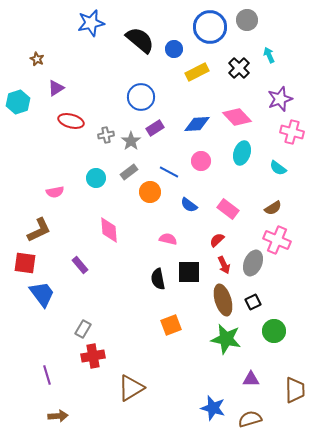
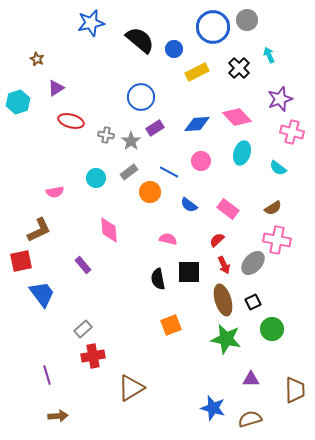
blue circle at (210, 27): moved 3 px right
gray cross at (106, 135): rotated 21 degrees clockwise
pink cross at (277, 240): rotated 12 degrees counterclockwise
red square at (25, 263): moved 4 px left, 2 px up; rotated 20 degrees counterclockwise
gray ellipse at (253, 263): rotated 20 degrees clockwise
purple rectangle at (80, 265): moved 3 px right
gray rectangle at (83, 329): rotated 18 degrees clockwise
green circle at (274, 331): moved 2 px left, 2 px up
